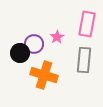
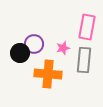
pink rectangle: moved 3 px down
pink star: moved 6 px right, 11 px down; rotated 16 degrees clockwise
orange cross: moved 4 px right, 1 px up; rotated 12 degrees counterclockwise
